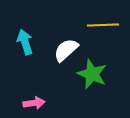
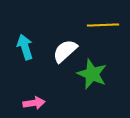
cyan arrow: moved 5 px down
white semicircle: moved 1 px left, 1 px down
